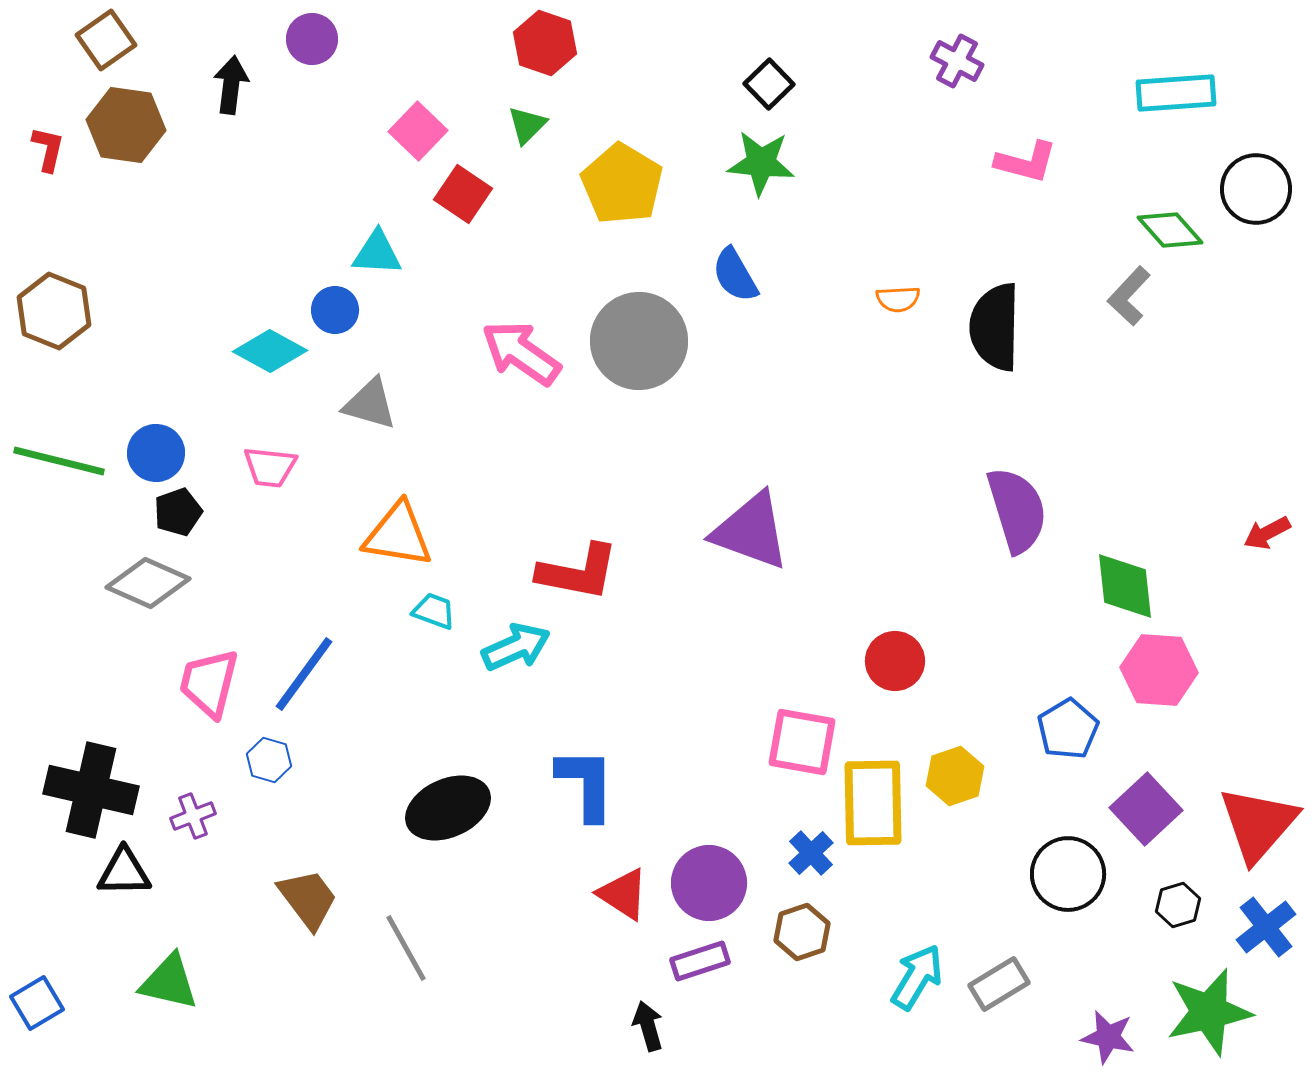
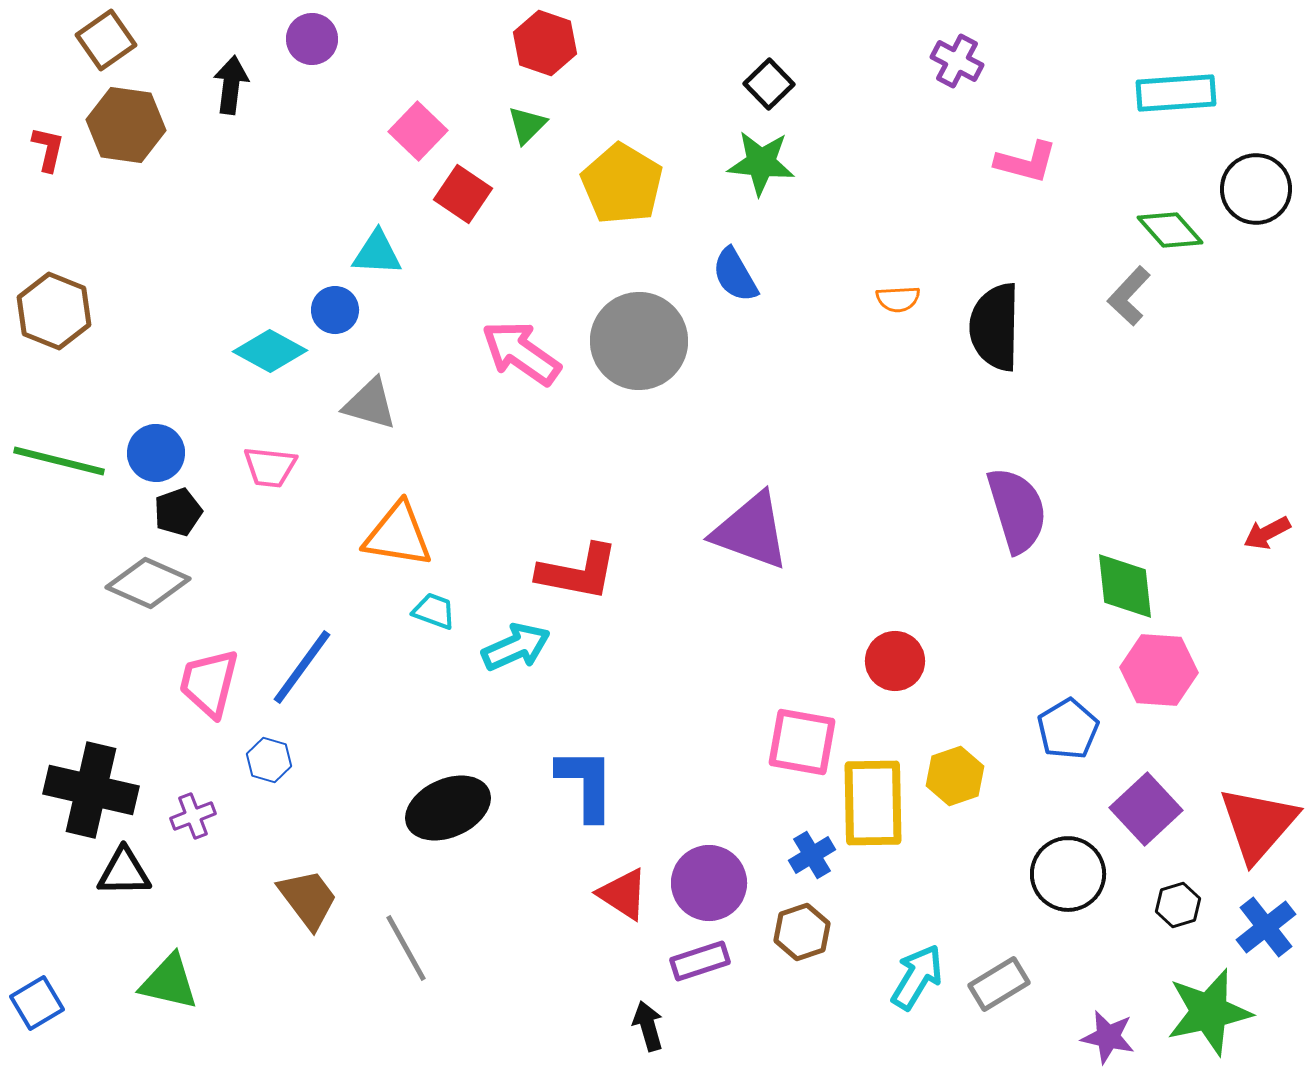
blue line at (304, 674): moved 2 px left, 7 px up
blue cross at (811, 853): moved 1 px right, 2 px down; rotated 12 degrees clockwise
